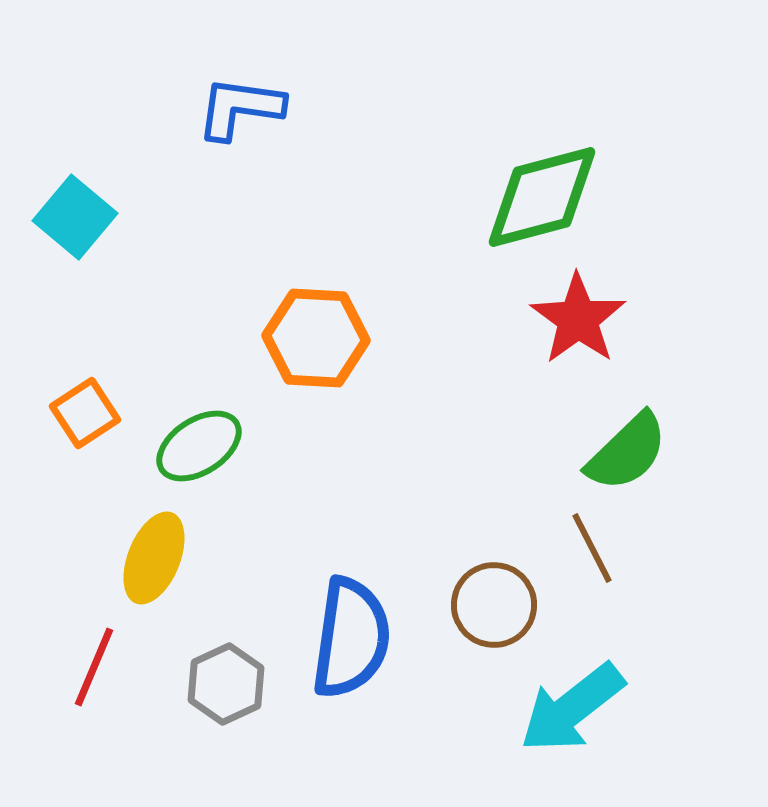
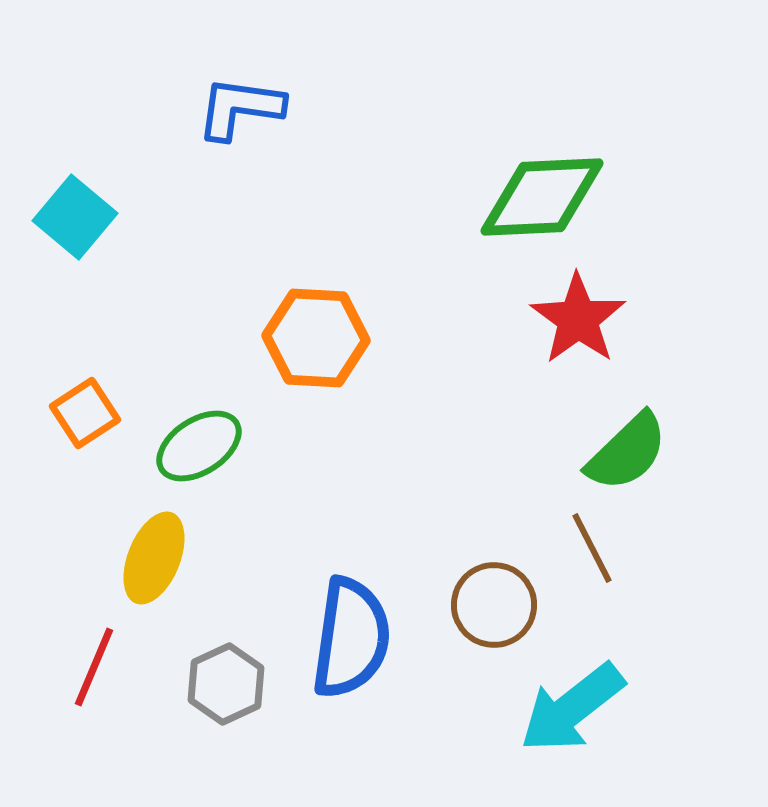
green diamond: rotated 12 degrees clockwise
